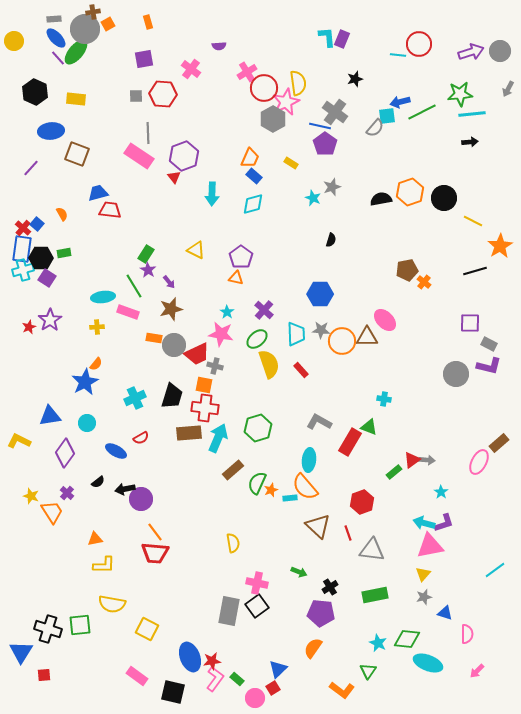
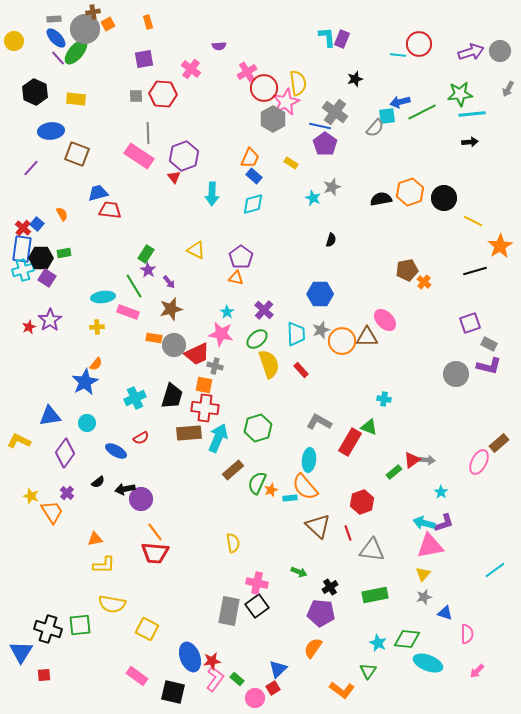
purple square at (470, 323): rotated 20 degrees counterclockwise
gray star at (321, 330): rotated 24 degrees counterclockwise
